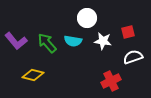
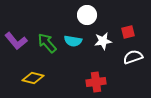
white circle: moved 3 px up
white star: rotated 18 degrees counterclockwise
yellow diamond: moved 3 px down
red cross: moved 15 px left, 1 px down; rotated 18 degrees clockwise
